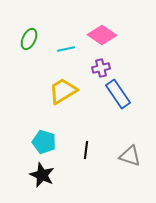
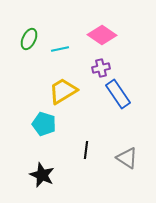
cyan line: moved 6 px left
cyan pentagon: moved 18 px up
gray triangle: moved 3 px left, 2 px down; rotated 15 degrees clockwise
